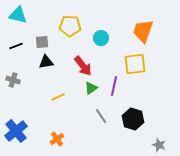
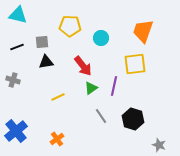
black line: moved 1 px right, 1 px down
